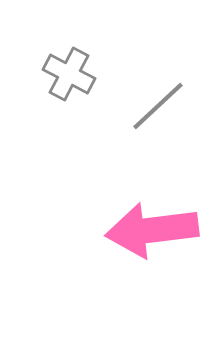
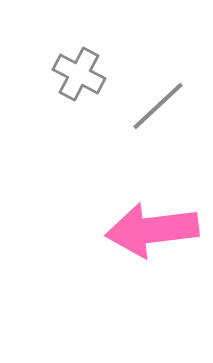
gray cross: moved 10 px right
